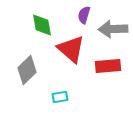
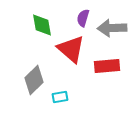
purple semicircle: moved 1 px left, 3 px down
gray arrow: moved 1 px left, 1 px up
red rectangle: moved 1 px left
gray diamond: moved 7 px right, 10 px down
